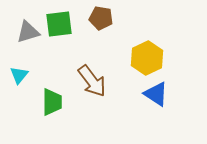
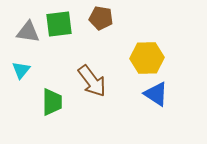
gray triangle: rotated 25 degrees clockwise
yellow hexagon: rotated 24 degrees clockwise
cyan triangle: moved 2 px right, 5 px up
